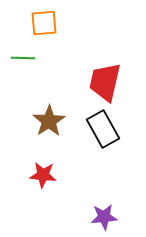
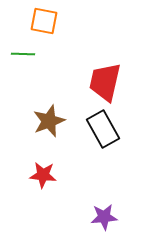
orange square: moved 2 px up; rotated 16 degrees clockwise
green line: moved 4 px up
brown star: rotated 12 degrees clockwise
